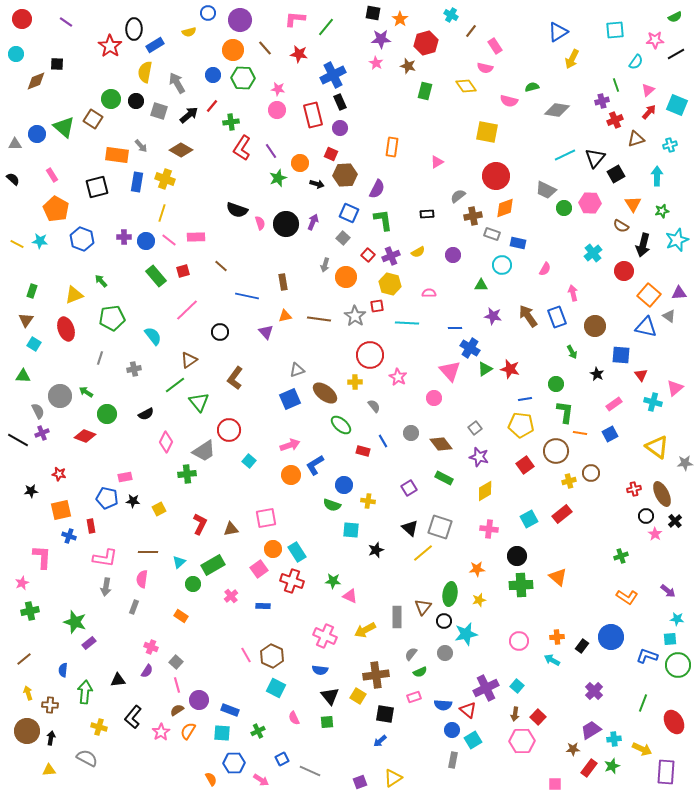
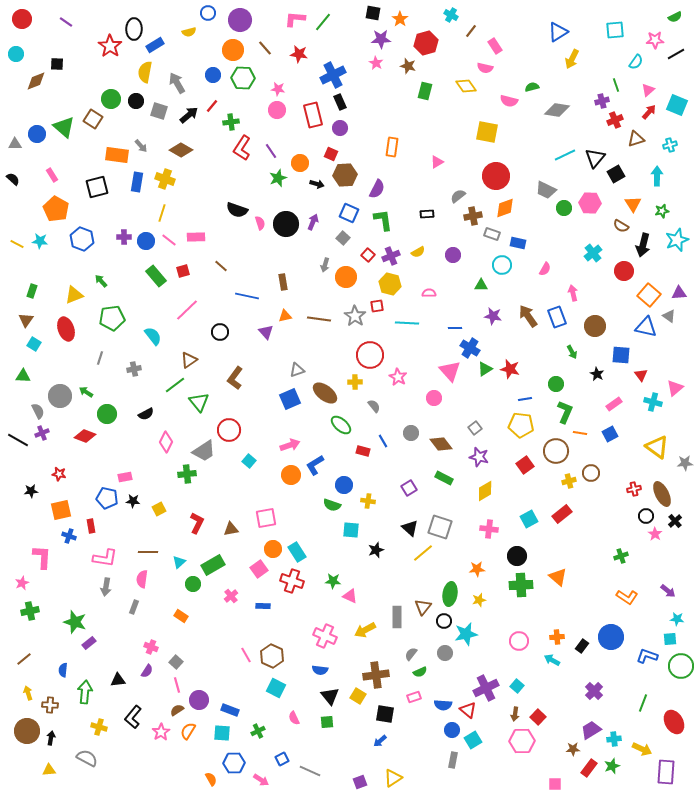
green line at (326, 27): moved 3 px left, 5 px up
green L-shape at (565, 412): rotated 15 degrees clockwise
red L-shape at (200, 524): moved 3 px left, 1 px up
green circle at (678, 665): moved 3 px right, 1 px down
